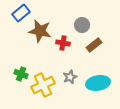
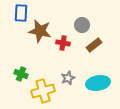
blue rectangle: rotated 48 degrees counterclockwise
gray star: moved 2 px left, 1 px down
yellow cross: moved 6 px down; rotated 10 degrees clockwise
